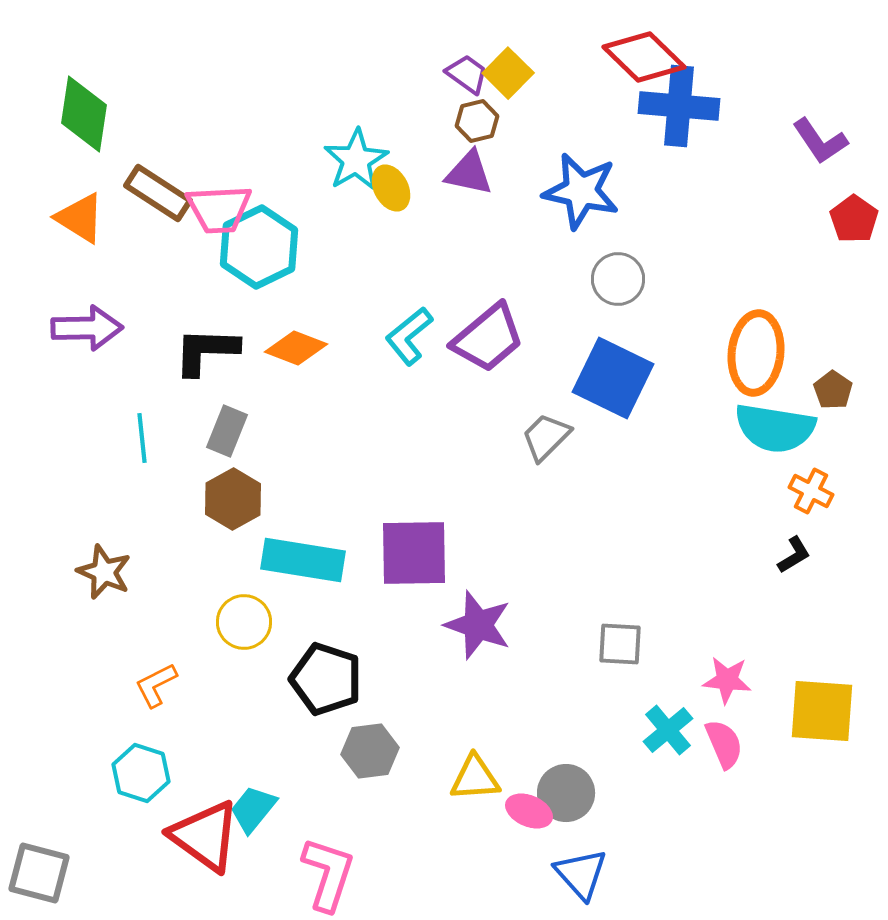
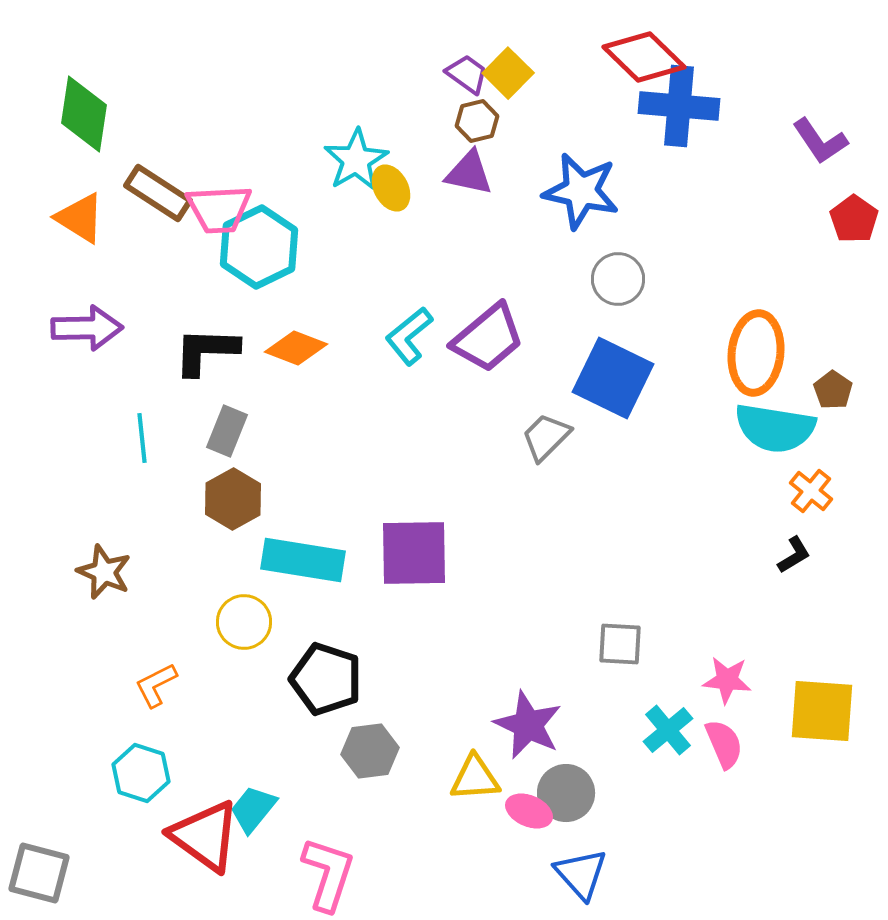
orange cross at (811, 491): rotated 12 degrees clockwise
purple star at (478, 625): moved 50 px right, 100 px down; rotated 6 degrees clockwise
